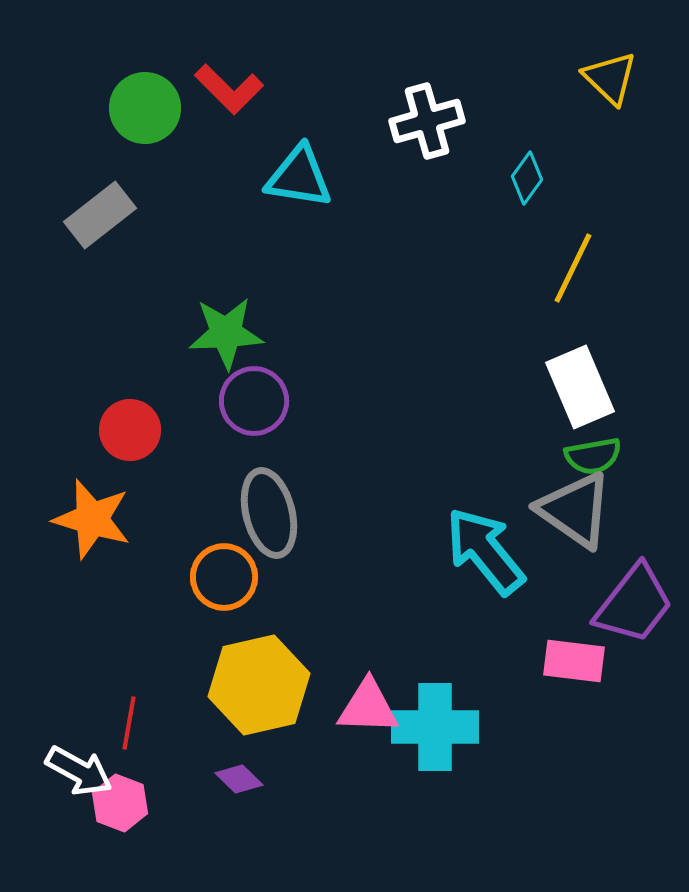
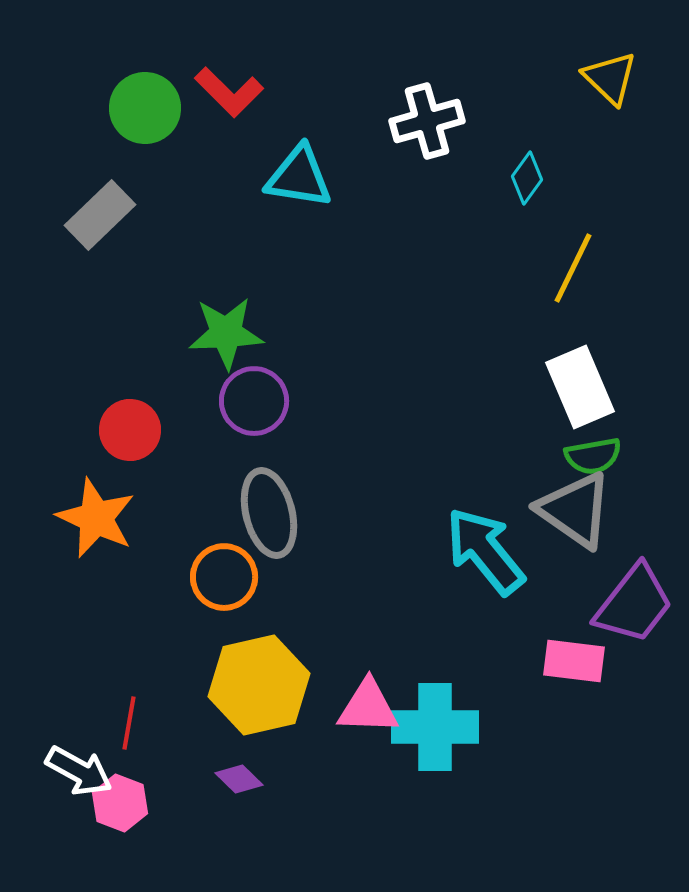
red L-shape: moved 3 px down
gray rectangle: rotated 6 degrees counterclockwise
orange star: moved 4 px right, 1 px up; rotated 8 degrees clockwise
